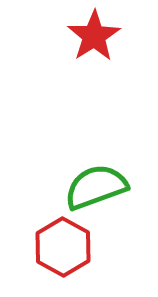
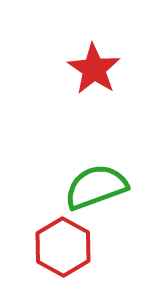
red star: moved 33 px down; rotated 6 degrees counterclockwise
